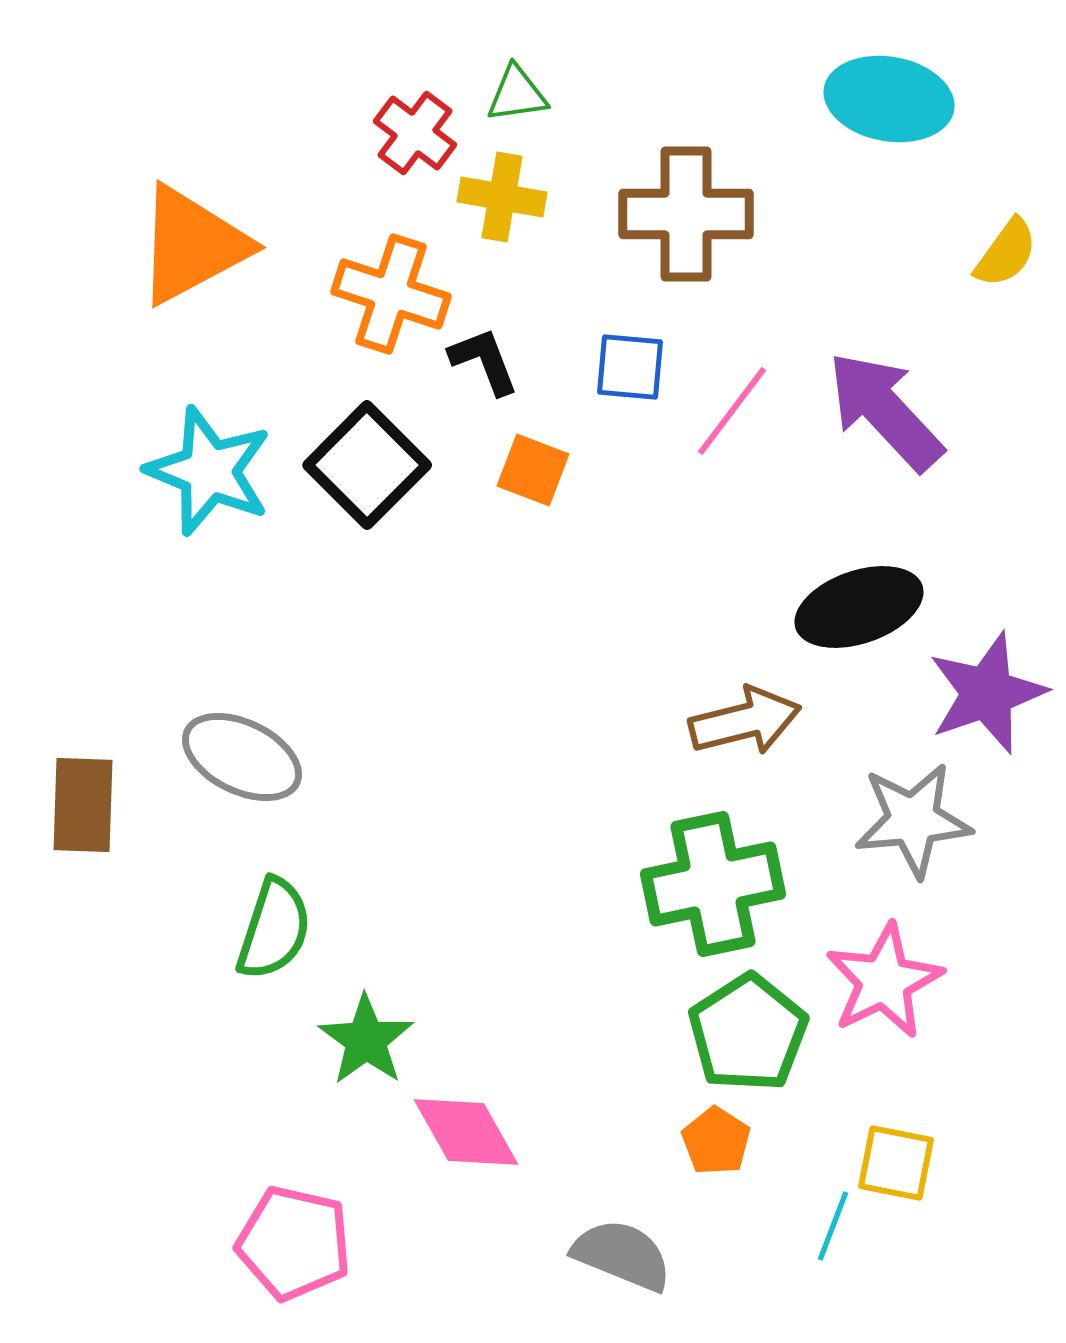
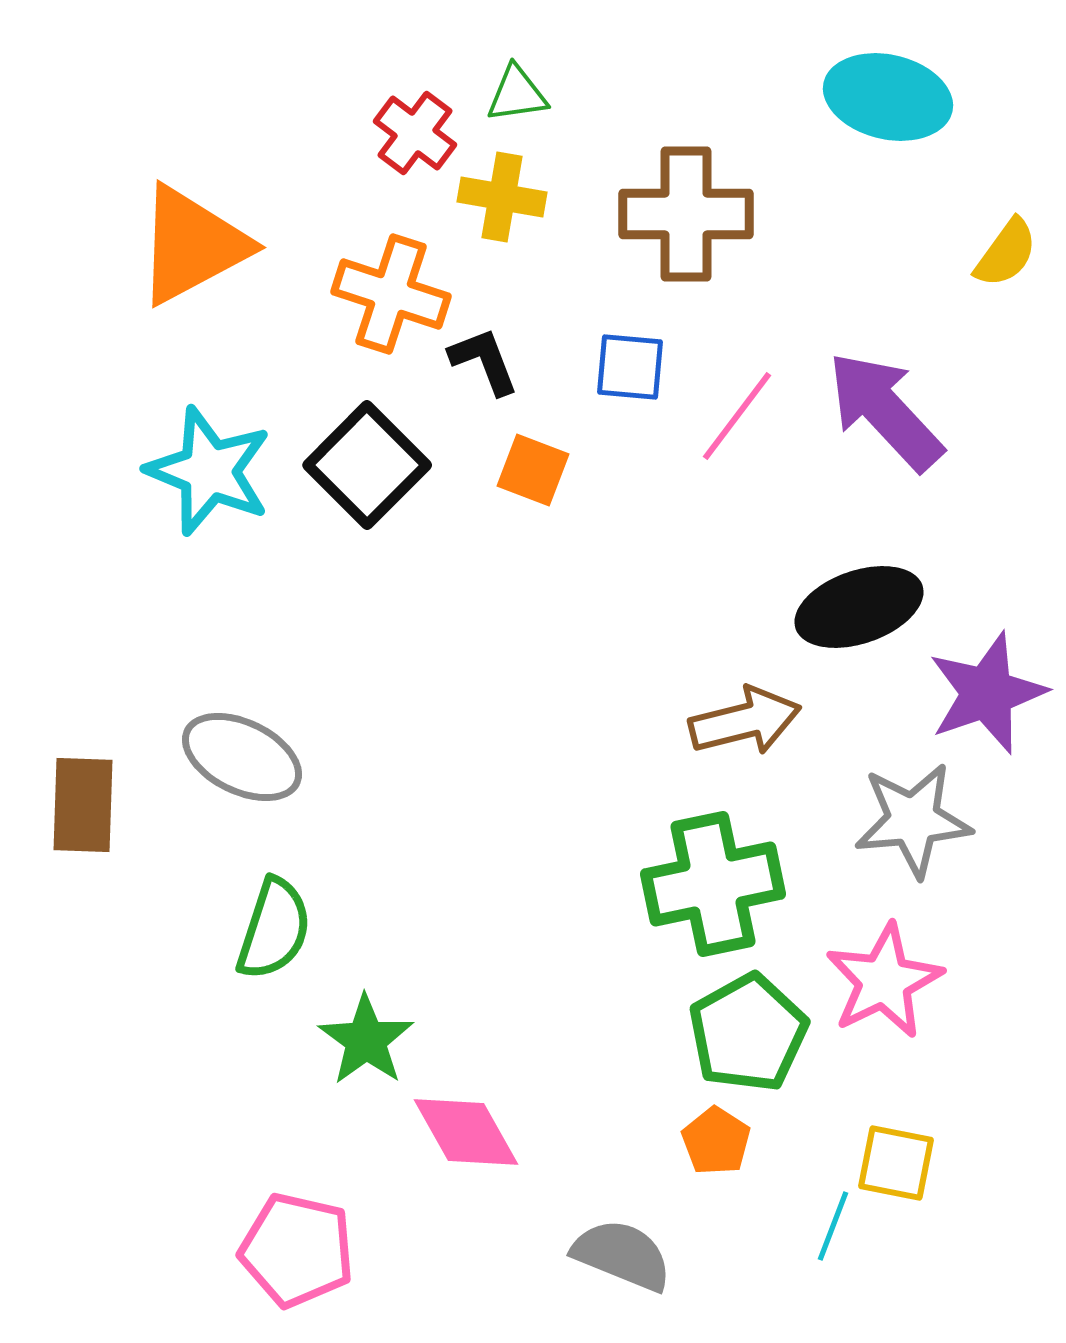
cyan ellipse: moved 1 px left, 2 px up; rotated 3 degrees clockwise
pink line: moved 5 px right, 5 px down
green pentagon: rotated 4 degrees clockwise
pink pentagon: moved 3 px right, 7 px down
